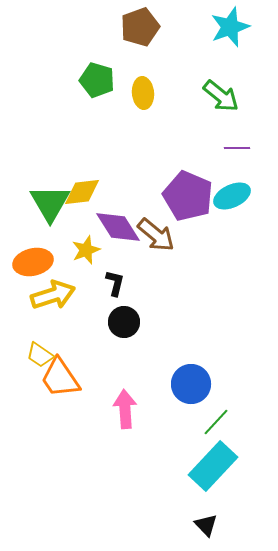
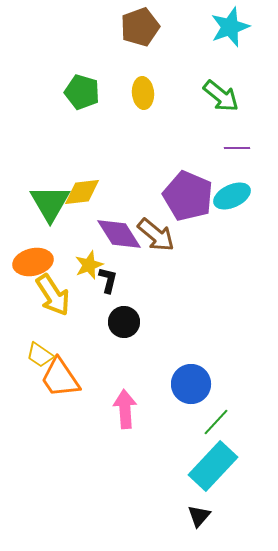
green pentagon: moved 15 px left, 12 px down
purple diamond: moved 1 px right, 7 px down
yellow star: moved 3 px right, 15 px down
black L-shape: moved 7 px left, 3 px up
yellow arrow: rotated 75 degrees clockwise
black triangle: moved 7 px left, 9 px up; rotated 25 degrees clockwise
